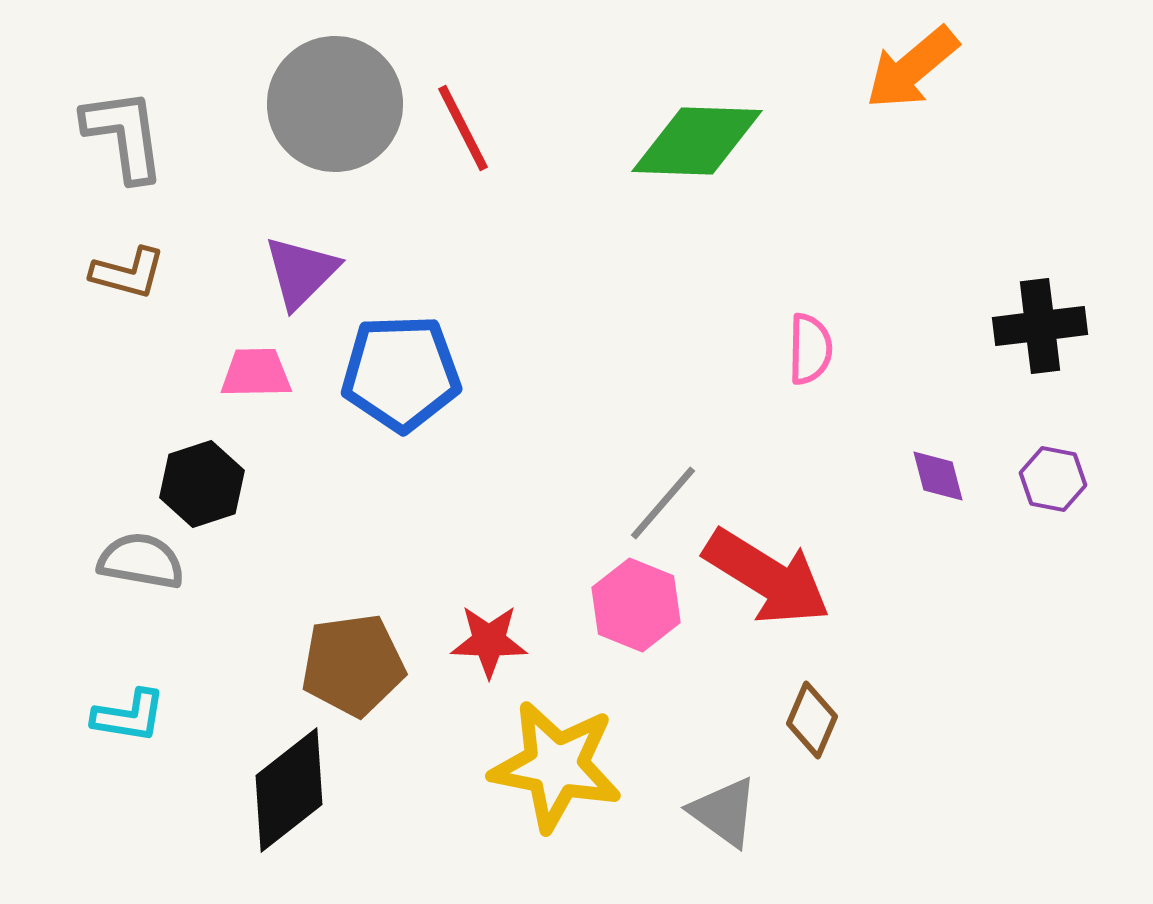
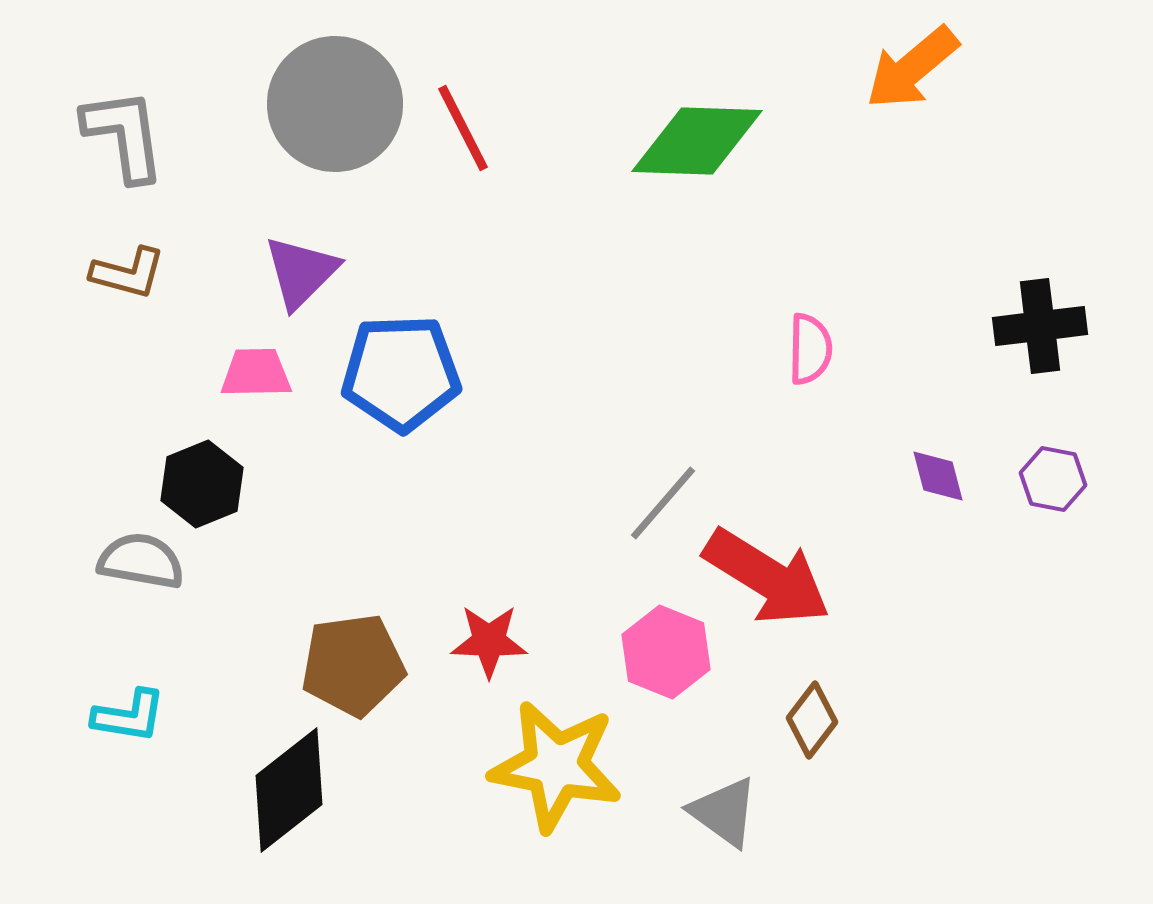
black hexagon: rotated 4 degrees counterclockwise
pink hexagon: moved 30 px right, 47 px down
brown diamond: rotated 14 degrees clockwise
